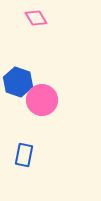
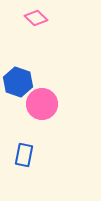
pink diamond: rotated 15 degrees counterclockwise
pink circle: moved 4 px down
